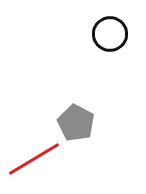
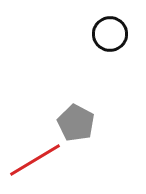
red line: moved 1 px right, 1 px down
